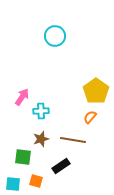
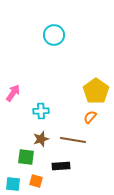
cyan circle: moved 1 px left, 1 px up
pink arrow: moved 9 px left, 4 px up
green square: moved 3 px right
black rectangle: rotated 30 degrees clockwise
